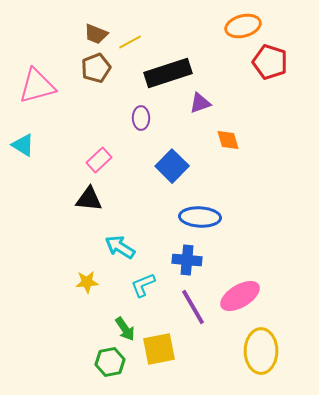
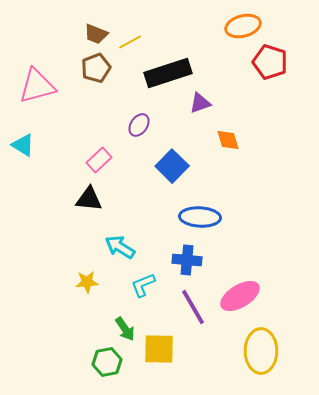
purple ellipse: moved 2 px left, 7 px down; rotated 35 degrees clockwise
yellow square: rotated 12 degrees clockwise
green hexagon: moved 3 px left
